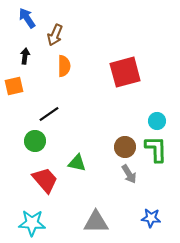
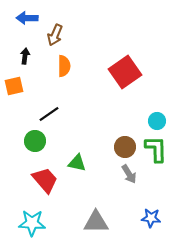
blue arrow: rotated 55 degrees counterclockwise
red square: rotated 20 degrees counterclockwise
